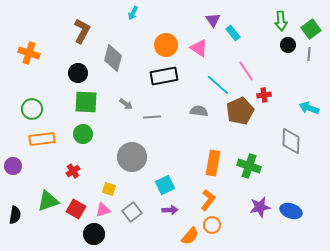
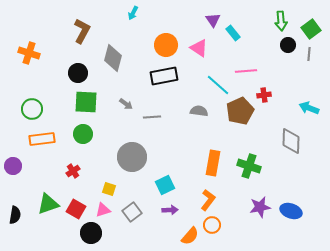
pink line at (246, 71): rotated 60 degrees counterclockwise
green triangle at (48, 201): moved 3 px down
black circle at (94, 234): moved 3 px left, 1 px up
